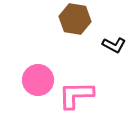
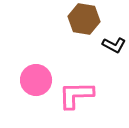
brown hexagon: moved 9 px right
pink circle: moved 2 px left
